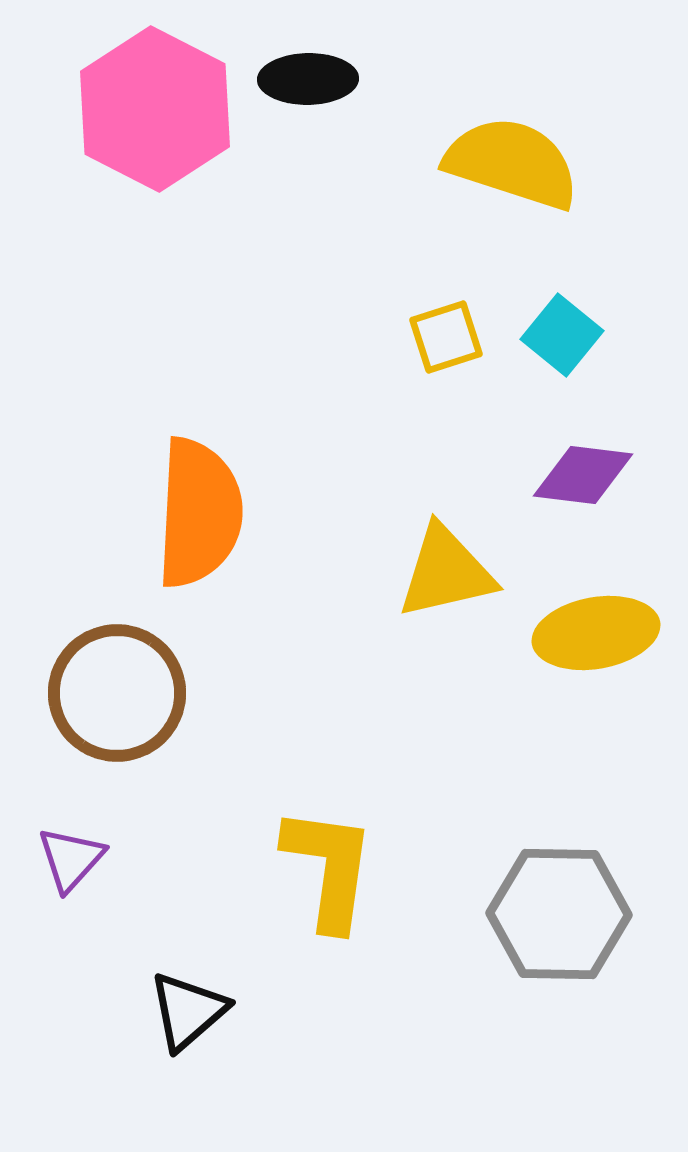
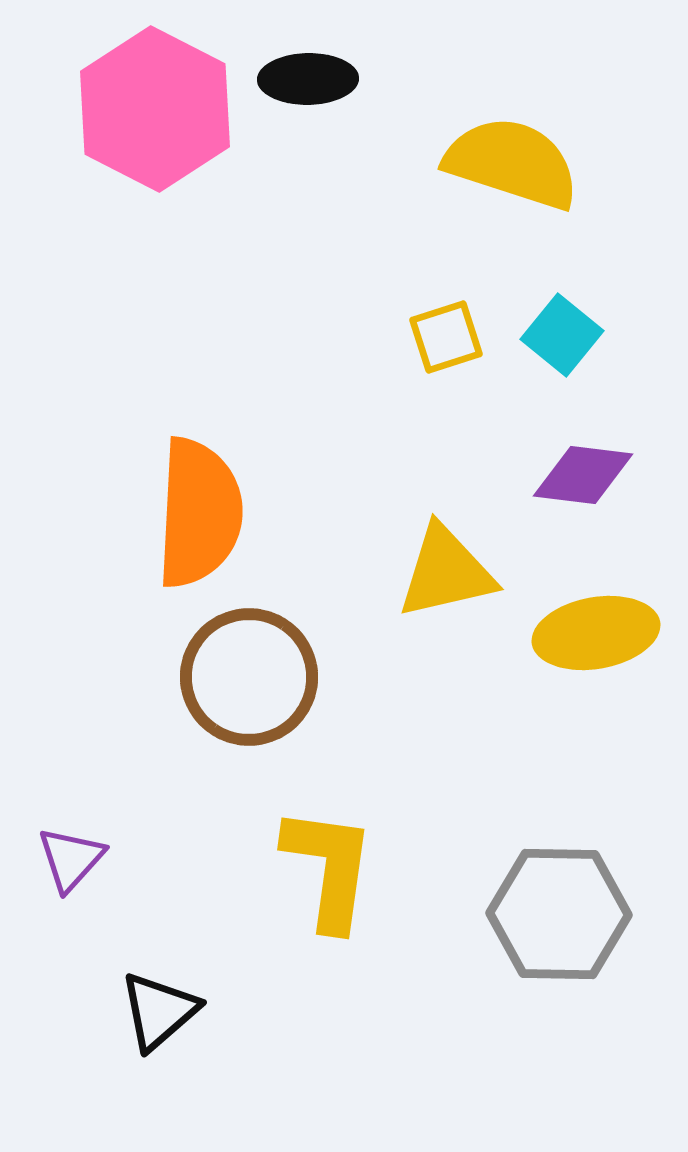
brown circle: moved 132 px right, 16 px up
black triangle: moved 29 px left
